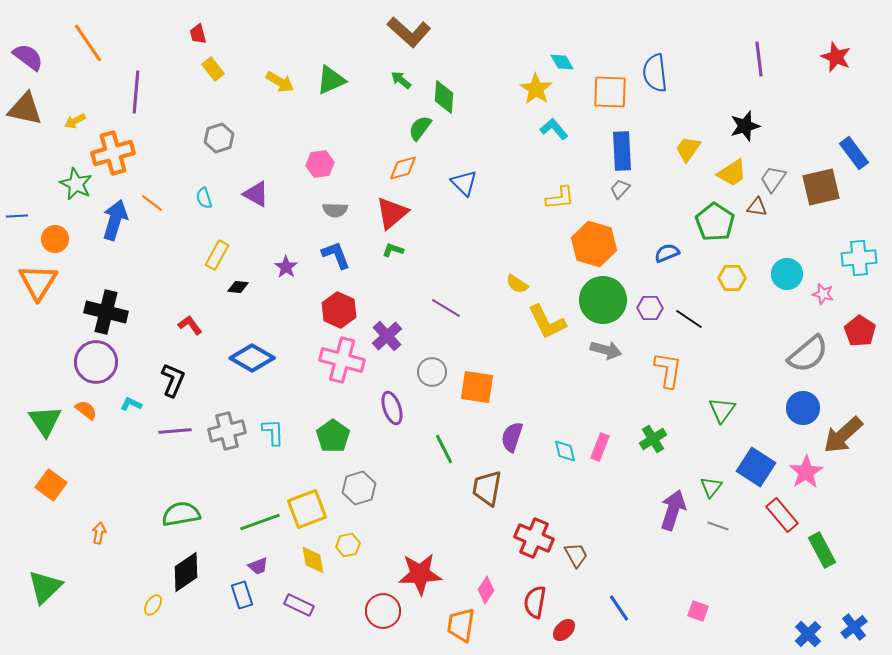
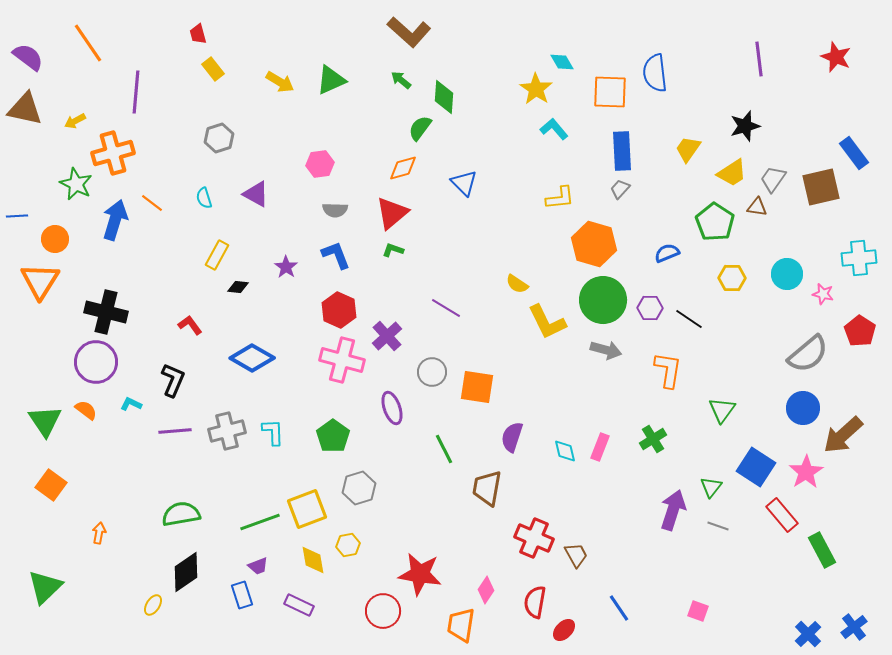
orange triangle at (38, 282): moved 2 px right, 1 px up
red star at (420, 574): rotated 12 degrees clockwise
